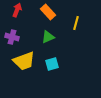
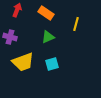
orange rectangle: moved 2 px left, 1 px down; rotated 14 degrees counterclockwise
yellow line: moved 1 px down
purple cross: moved 2 px left
yellow trapezoid: moved 1 px left, 1 px down
